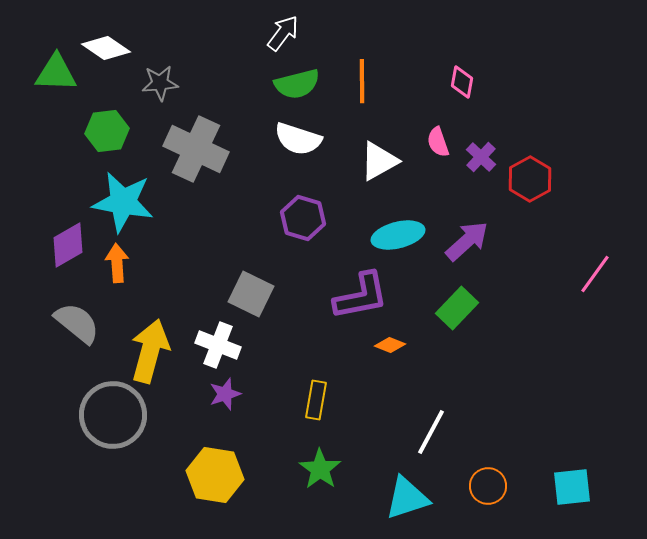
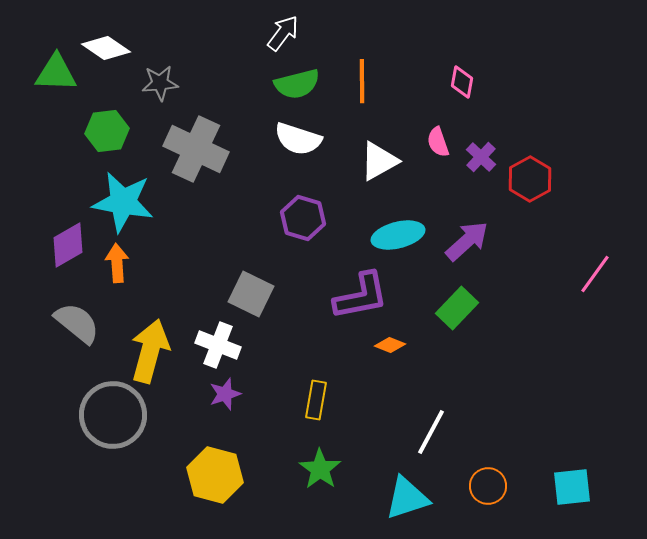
yellow hexagon: rotated 6 degrees clockwise
